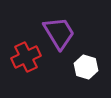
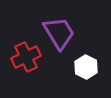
white hexagon: rotated 10 degrees clockwise
